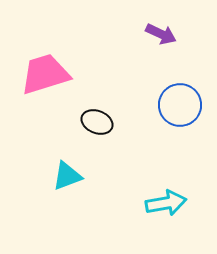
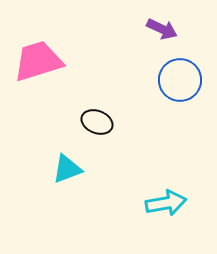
purple arrow: moved 1 px right, 5 px up
pink trapezoid: moved 7 px left, 13 px up
blue circle: moved 25 px up
cyan triangle: moved 7 px up
